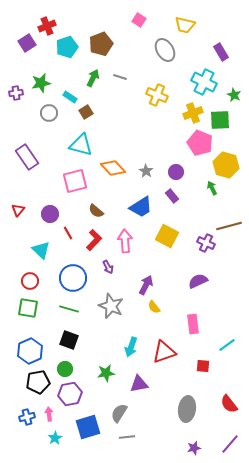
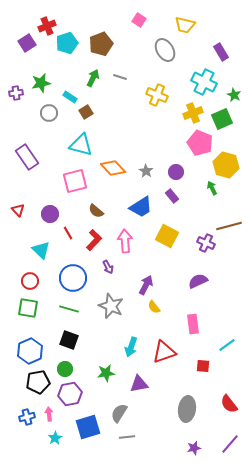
cyan pentagon at (67, 47): moved 4 px up
green square at (220, 120): moved 2 px right, 1 px up; rotated 20 degrees counterclockwise
red triangle at (18, 210): rotated 24 degrees counterclockwise
